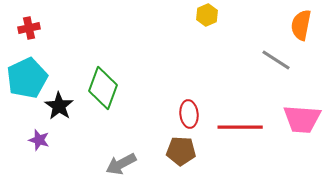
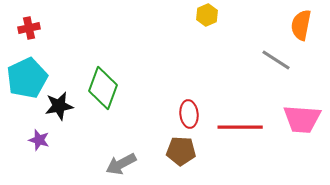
black star: rotated 28 degrees clockwise
